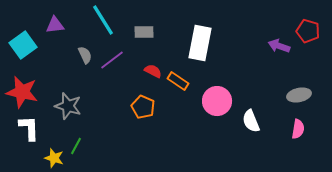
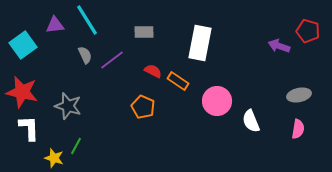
cyan line: moved 16 px left
